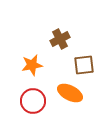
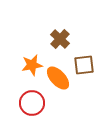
brown cross: rotated 18 degrees counterclockwise
orange ellipse: moved 12 px left, 15 px up; rotated 20 degrees clockwise
red circle: moved 1 px left, 2 px down
